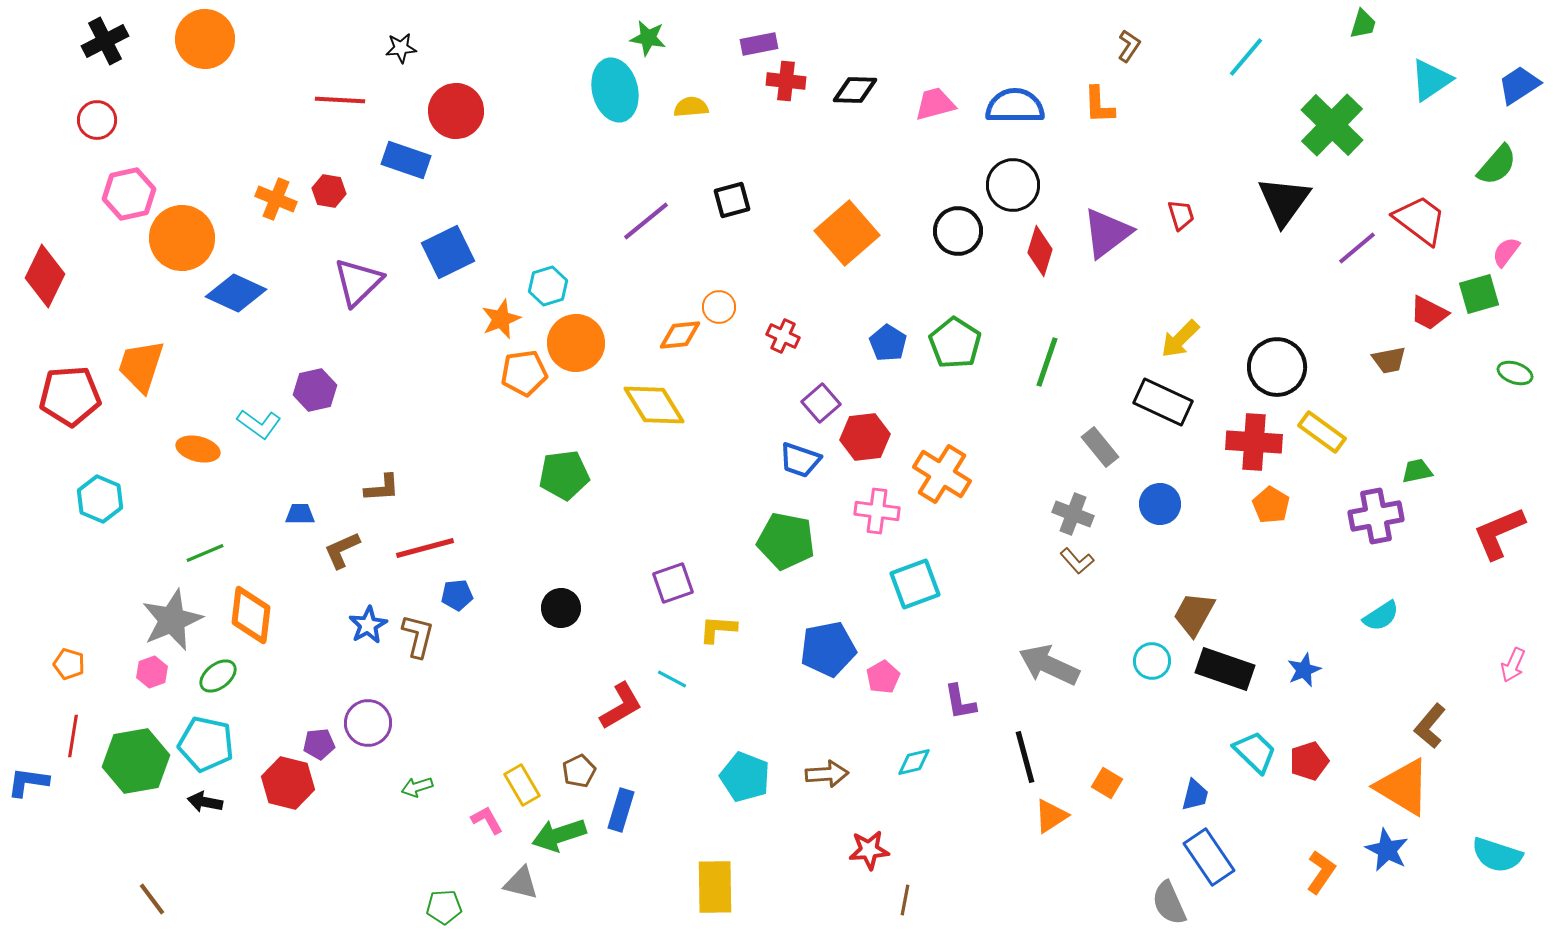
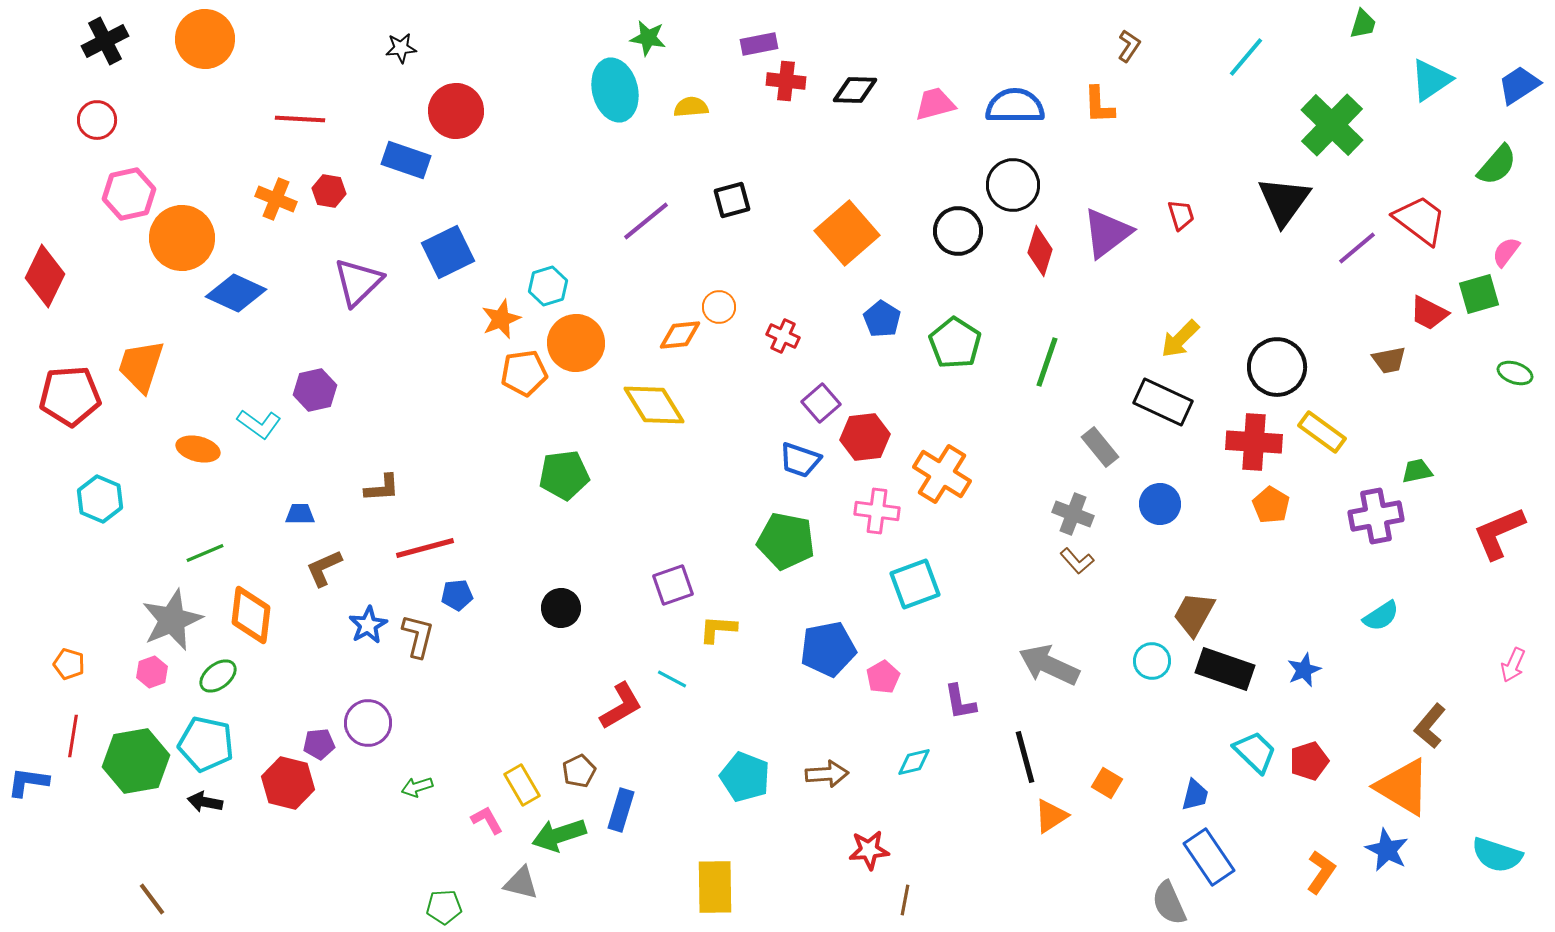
red line at (340, 100): moved 40 px left, 19 px down
blue pentagon at (888, 343): moved 6 px left, 24 px up
brown L-shape at (342, 550): moved 18 px left, 18 px down
purple square at (673, 583): moved 2 px down
